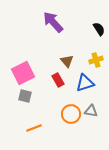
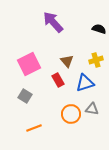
black semicircle: rotated 40 degrees counterclockwise
pink square: moved 6 px right, 9 px up
gray square: rotated 16 degrees clockwise
gray triangle: moved 1 px right, 2 px up
